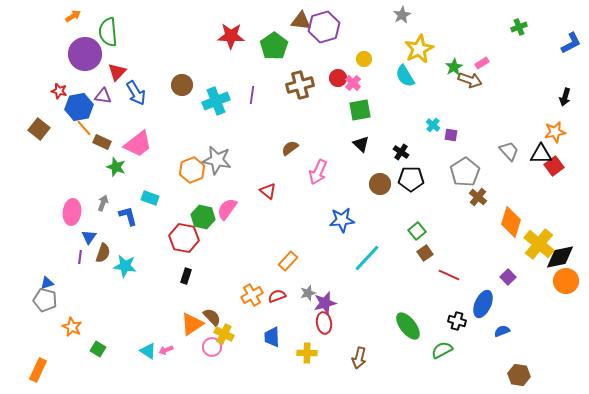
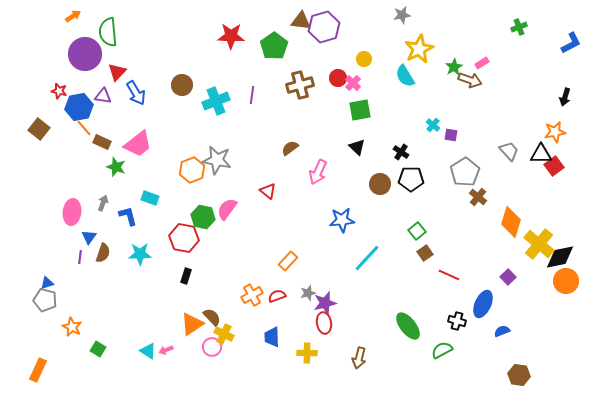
gray star at (402, 15): rotated 18 degrees clockwise
black triangle at (361, 144): moved 4 px left, 3 px down
cyan star at (125, 266): moved 15 px right, 12 px up; rotated 10 degrees counterclockwise
